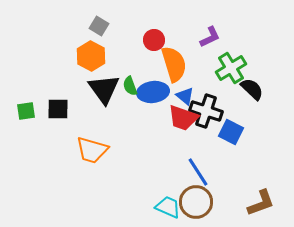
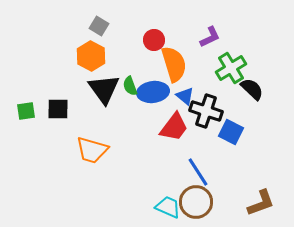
red trapezoid: moved 9 px left, 9 px down; rotated 72 degrees counterclockwise
